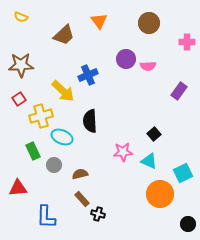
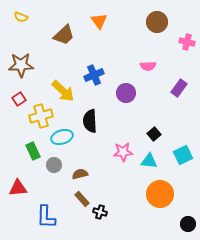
brown circle: moved 8 px right, 1 px up
pink cross: rotated 14 degrees clockwise
purple circle: moved 34 px down
blue cross: moved 6 px right
purple rectangle: moved 3 px up
cyan ellipse: rotated 40 degrees counterclockwise
cyan triangle: rotated 18 degrees counterclockwise
cyan square: moved 18 px up
black cross: moved 2 px right, 2 px up
